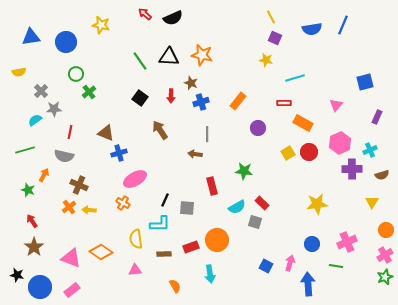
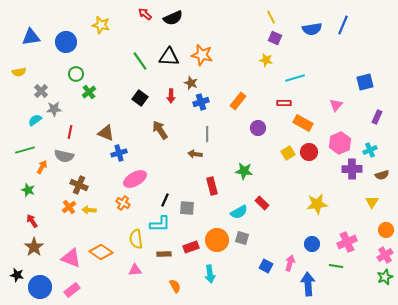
orange arrow at (44, 175): moved 2 px left, 8 px up
cyan semicircle at (237, 207): moved 2 px right, 5 px down
gray square at (255, 222): moved 13 px left, 16 px down
